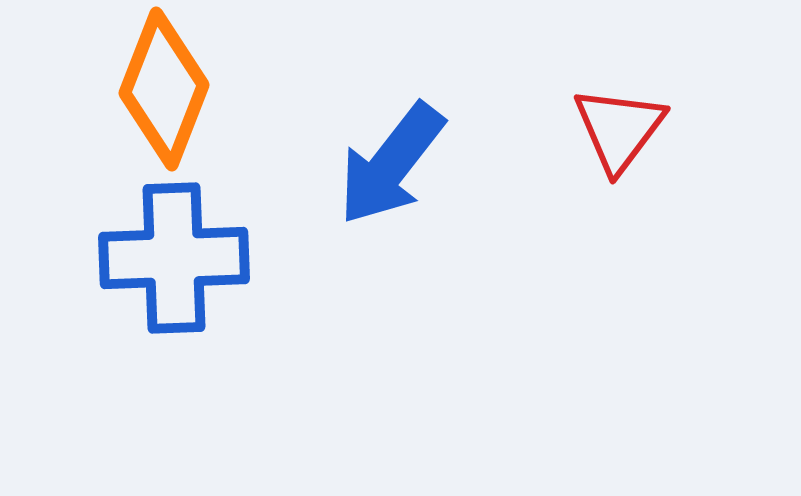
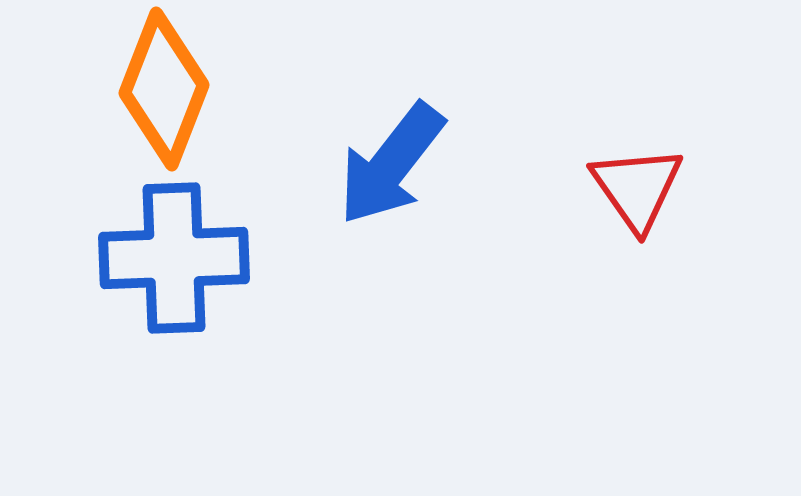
red triangle: moved 18 px right, 59 px down; rotated 12 degrees counterclockwise
